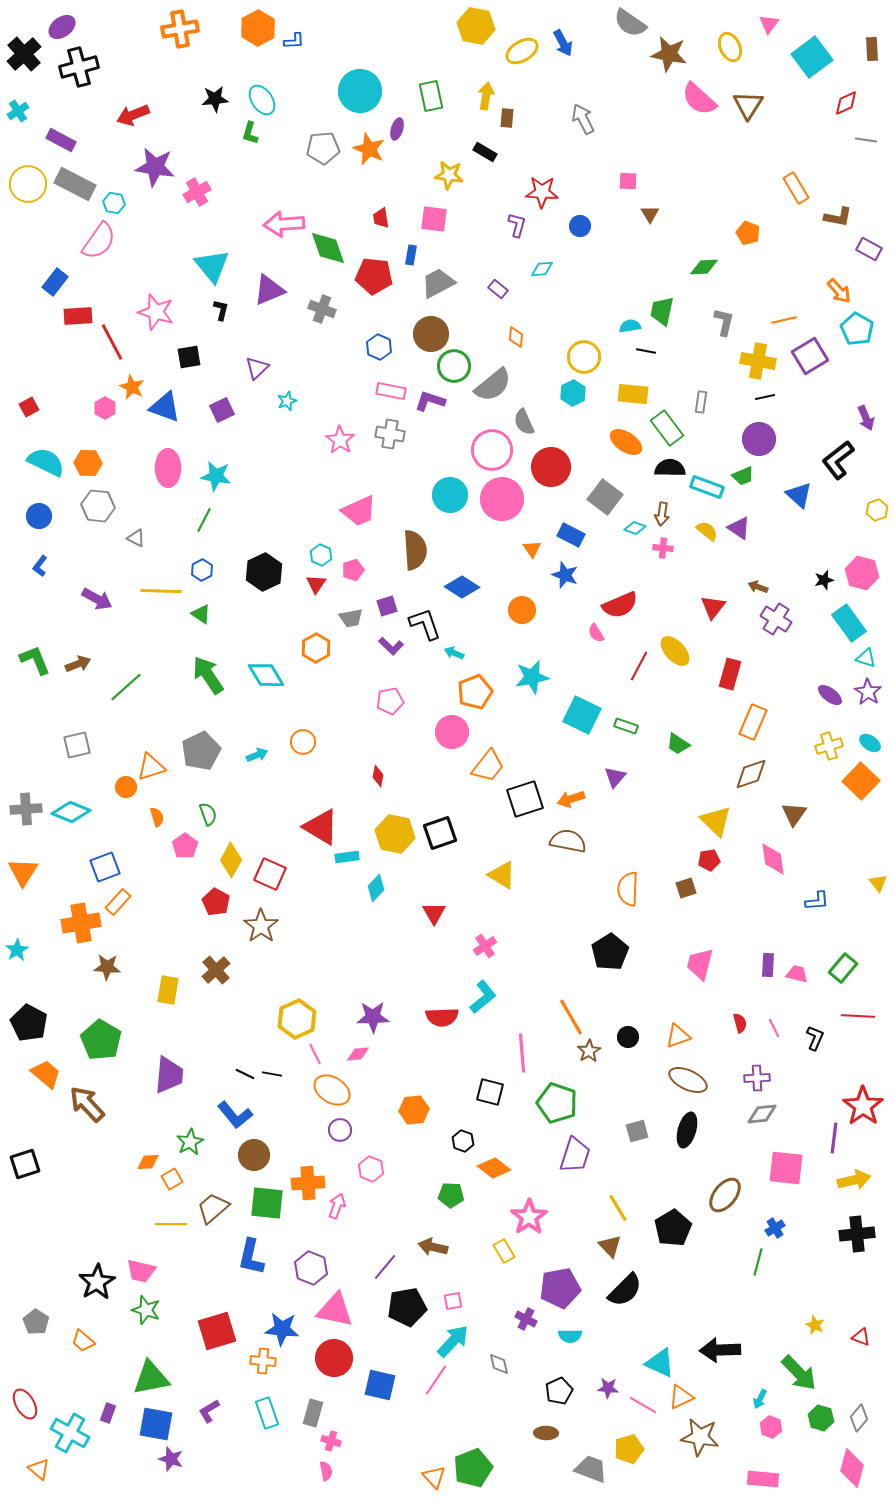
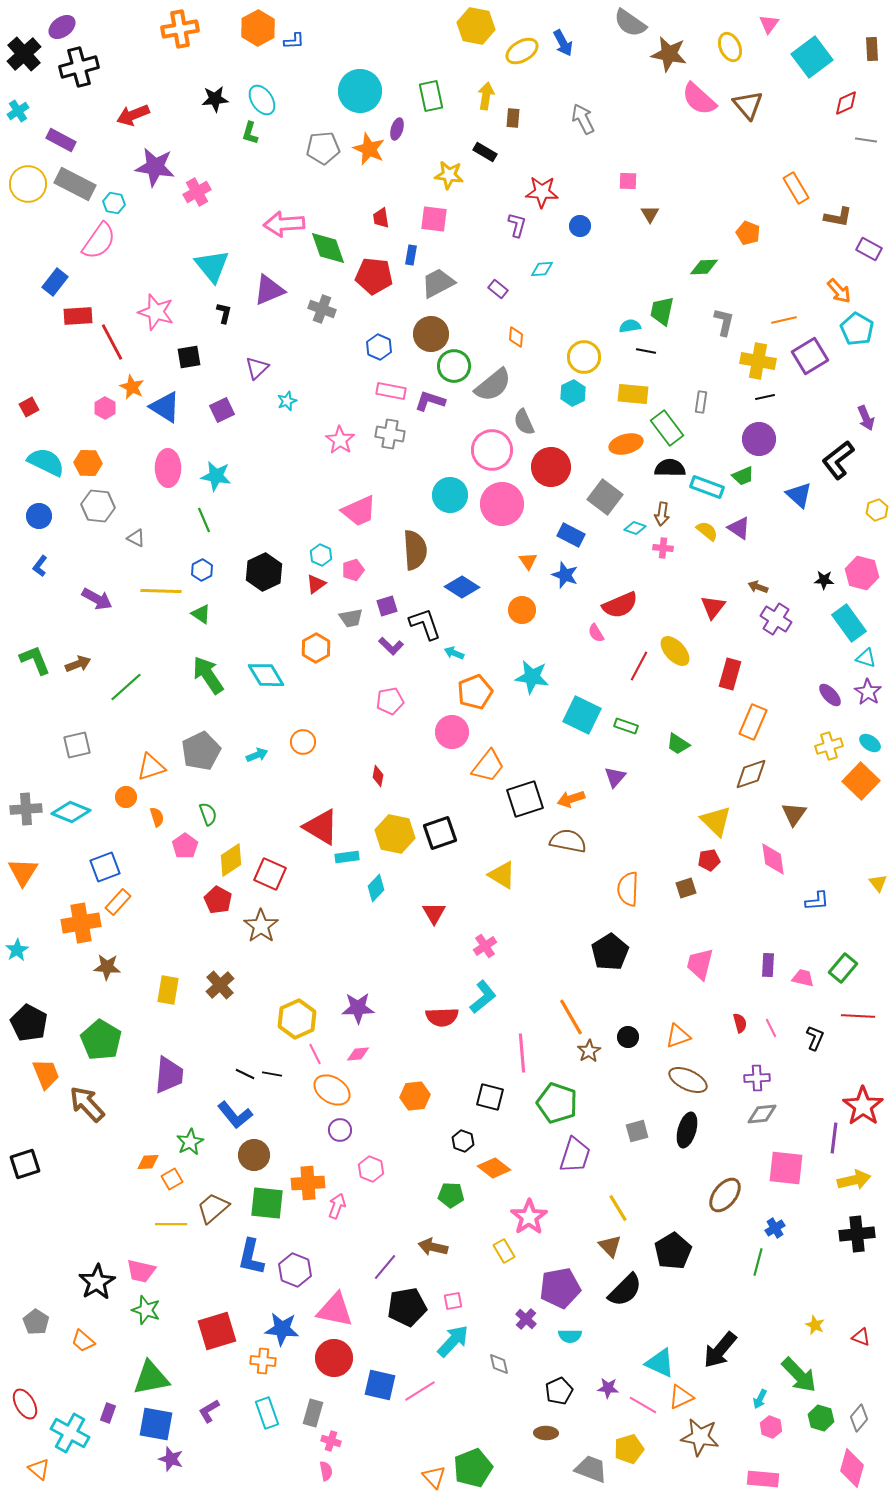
brown triangle at (748, 105): rotated 12 degrees counterclockwise
brown rectangle at (507, 118): moved 6 px right
black L-shape at (221, 310): moved 3 px right, 3 px down
blue triangle at (165, 407): rotated 12 degrees clockwise
orange ellipse at (626, 442): moved 2 px down; rotated 48 degrees counterclockwise
pink circle at (502, 499): moved 5 px down
green line at (204, 520): rotated 50 degrees counterclockwise
orange triangle at (532, 549): moved 4 px left, 12 px down
black star at (824, 580): rotated 18 degrees clockwise
red triangle at (316, 584): rotated 20 degrees clockwise
cyan star at (532, 677): rotated 20 degrees clockwise
purple ellipse at (830, 695): rotated 10 degrees clockwise
orange circle at (126, 787): moved 10 px down
yellow diamond at (231, 860): rotated 28 degrees clockwise
red pentagon at (216, 902): moved 2 px right, 2 px up
brown cross at (216, 970): moved 4 px right, 15 px down
pink trapezoid at (797, 974): moved 6 px right, 4 px down
purple star at (373, 1017): moved 15 px left, 9 px up
pink line at (774, 1028): moved 3 px left
orange trapezoid at (46, 1074): rotated 28 degrees clockwise
black square at (490, 1092): moved 5 px down
orange hexagon at (414, 1110): moved 1 px right, 14 px up
black pentagon at (673, 1228): moved 23 px down
purple hexagon at (311, 1268): moved 16 px left, 2 px down
purple cross at (526, 1319): rotated 15 degrees clockwise
black arrow at (720, 1350): rotated 48 degrees counterclockwise
green arrow at (799, 1373): moved 2 px down
pink line at (436, 1380): moved 16 px left, 11 px down; rotated 24 degrees clockwise
